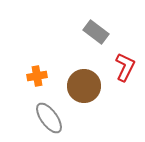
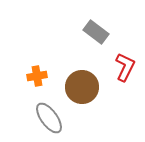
brown circle: moved 2 px left, 1 px down
